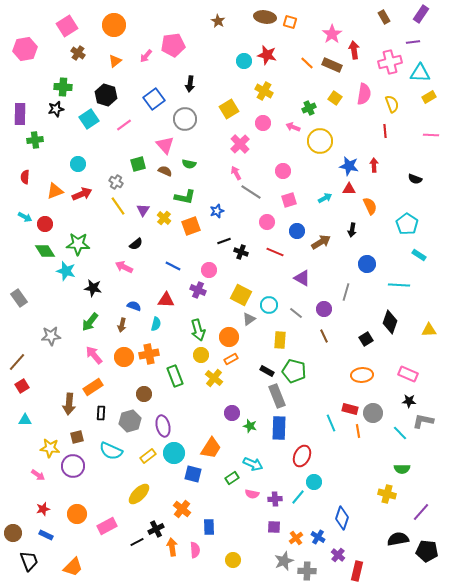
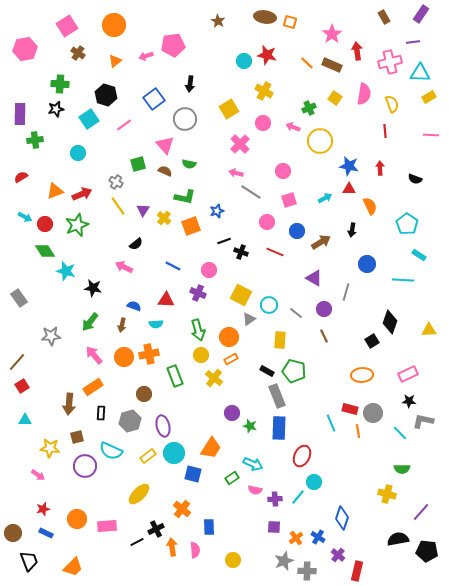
red arrow at (354, 50): moved 3 px right, 1 px down
pink arrow at (146, 56): rotated 32 degrees clockwise
green cross at (63, 87): moved 3 px left, 3 px up
cyan circle at (78, 164): moved 11 px up
red arrow at (374, 165): moved 6 px right, 3 px down
pink arrow at (236, 173): rotated 48 degrees counterclockwise
red semicircle at (25, 177): moved 4 px left; rotated 56 degrees clockwise
green star at (78, 244): moved 1 px left, 19 px up; rotated 25 degrees counterclockwise
purple triangle at (302, 278): moved 12 px right
cyan line at (399, 285): moved 4 px right, 5 px up
purple cross at (198, 290): moved 3 px down
cyan semicircle at (156, 324): rotated 72 degrees clockwise
black square at (366, 339): moved 6 px right, 2 px down
pink rectangle at (408, 374): rotated 48 degrees counterclockwise
purple circle at (73, 466): moved 12 px right
pink semicircle at (252, 494): moved 3 px right, 4 px up
orange circle at (77, 514): moved 5 px down
pink rectangle at (107, 526): rotated 24 degrees clockwise
blue rectangle at (46, 535): moved 2 px up
